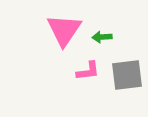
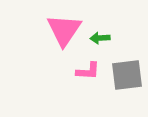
green arrow: moved 2 px left, 1 px down
pink L-shape: rotated 10 degrees clockwise
